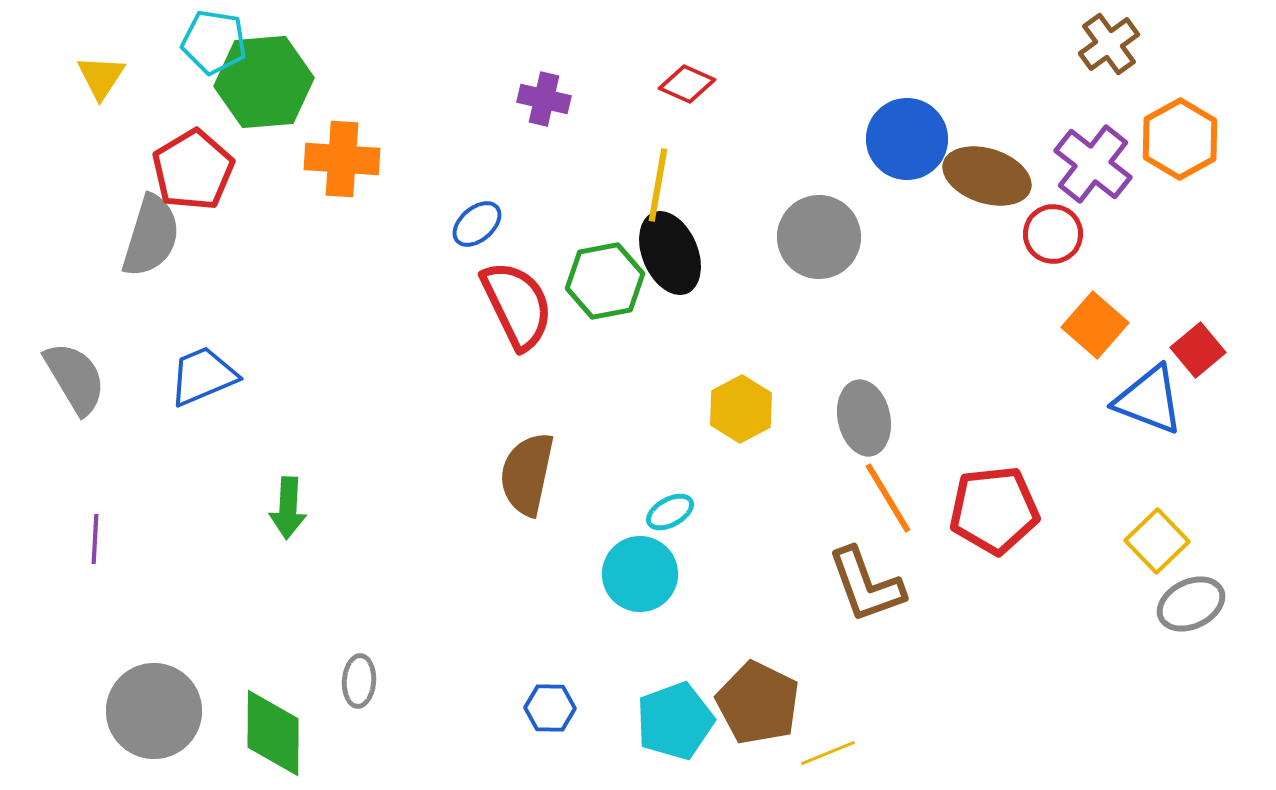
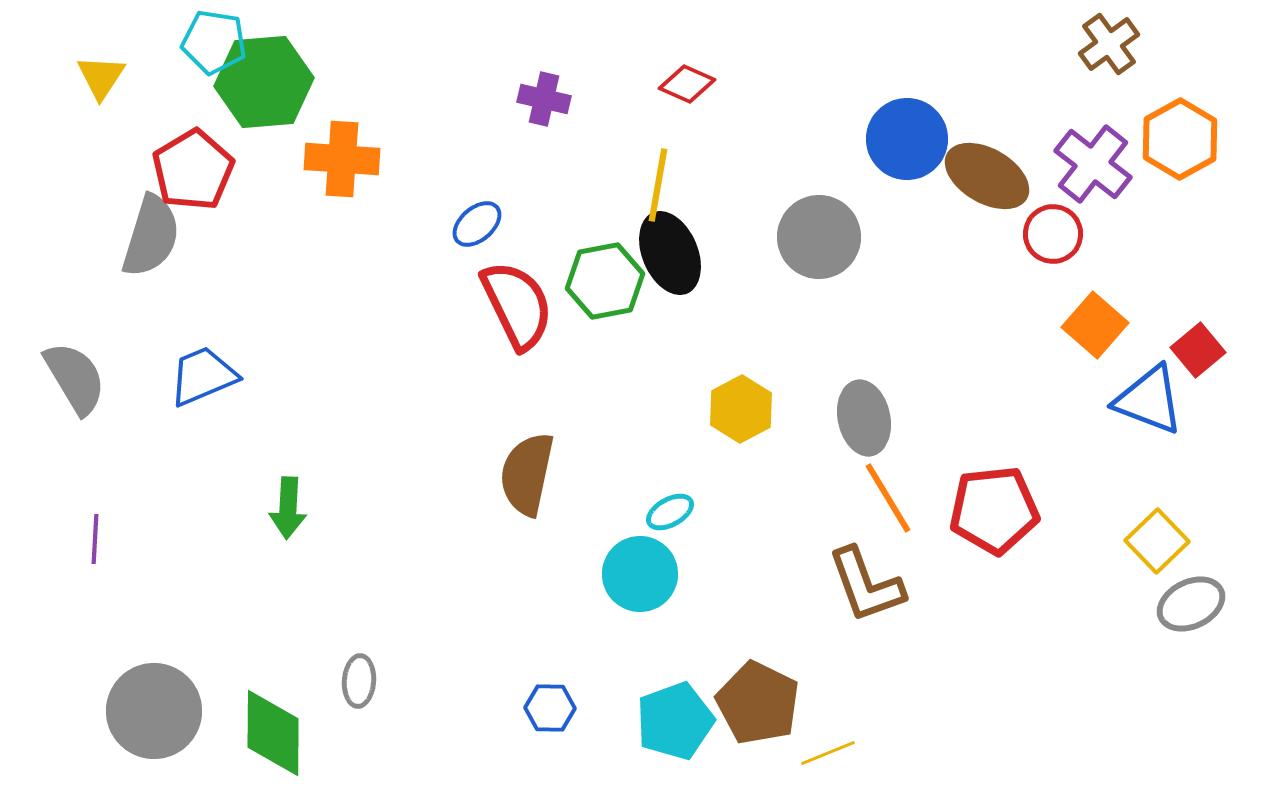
brown ellipse at (987, 176): rotated 12 degrees clockwise
